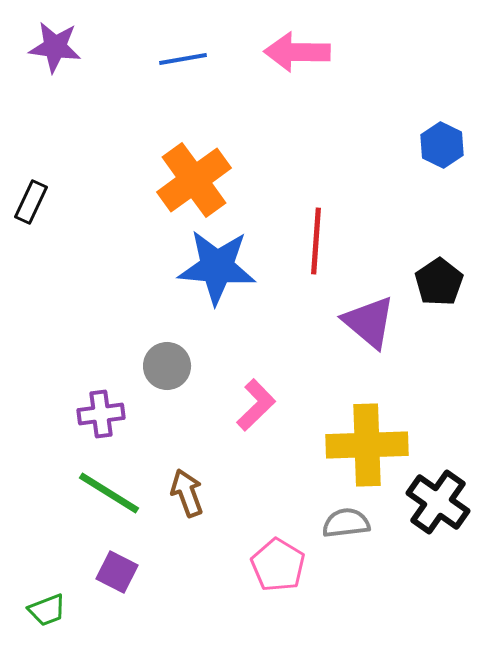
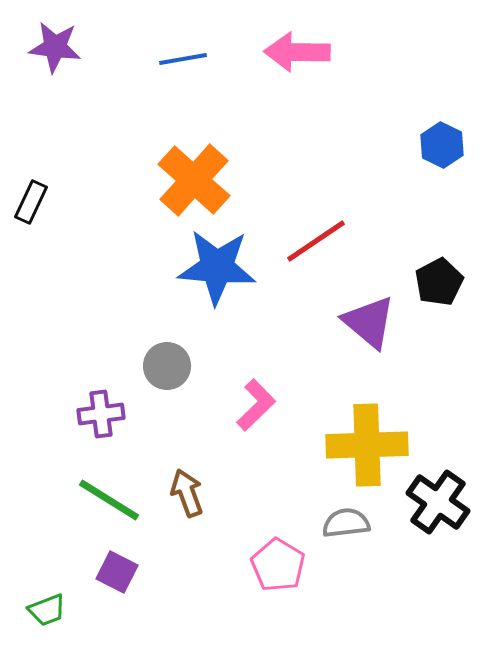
orange cross: rotated 12 degrees counterclockwise
red line: rotated 52 degrees clockwise
black pentagon: rotated 6 degrees clockwise
green line: moved 7 px down
